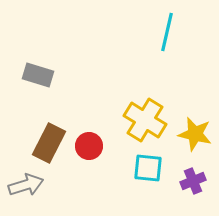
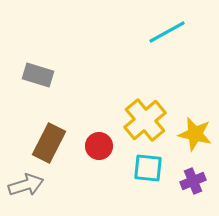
cyan line: rotated 48 degrees clockwise
yellow cross: rotated 18 degrees clockwise
red circle: moved 10 px right
